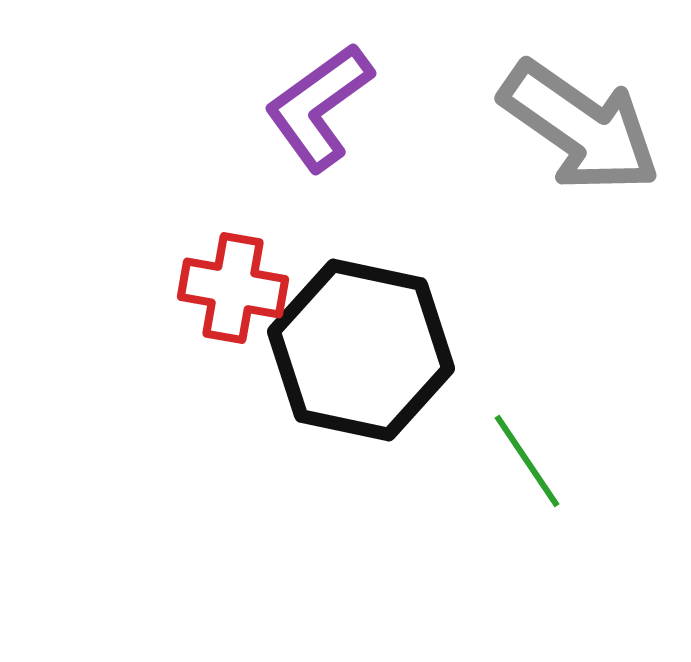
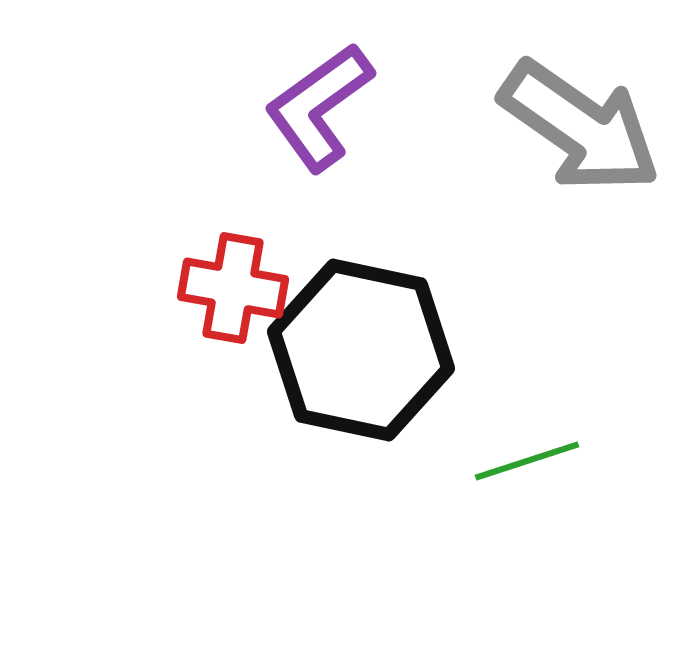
green line: rotated 74 degrees counterclockwise
